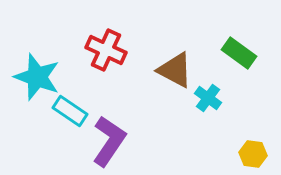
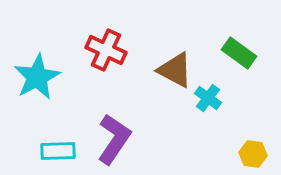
cyan star: rotated 24 degrees clockwise
cyan rectangle: moved 12 px left, 40 px down; rotated 36 degrees counterclockwise
purple L-shape: moved 5 px right, 2 px up
